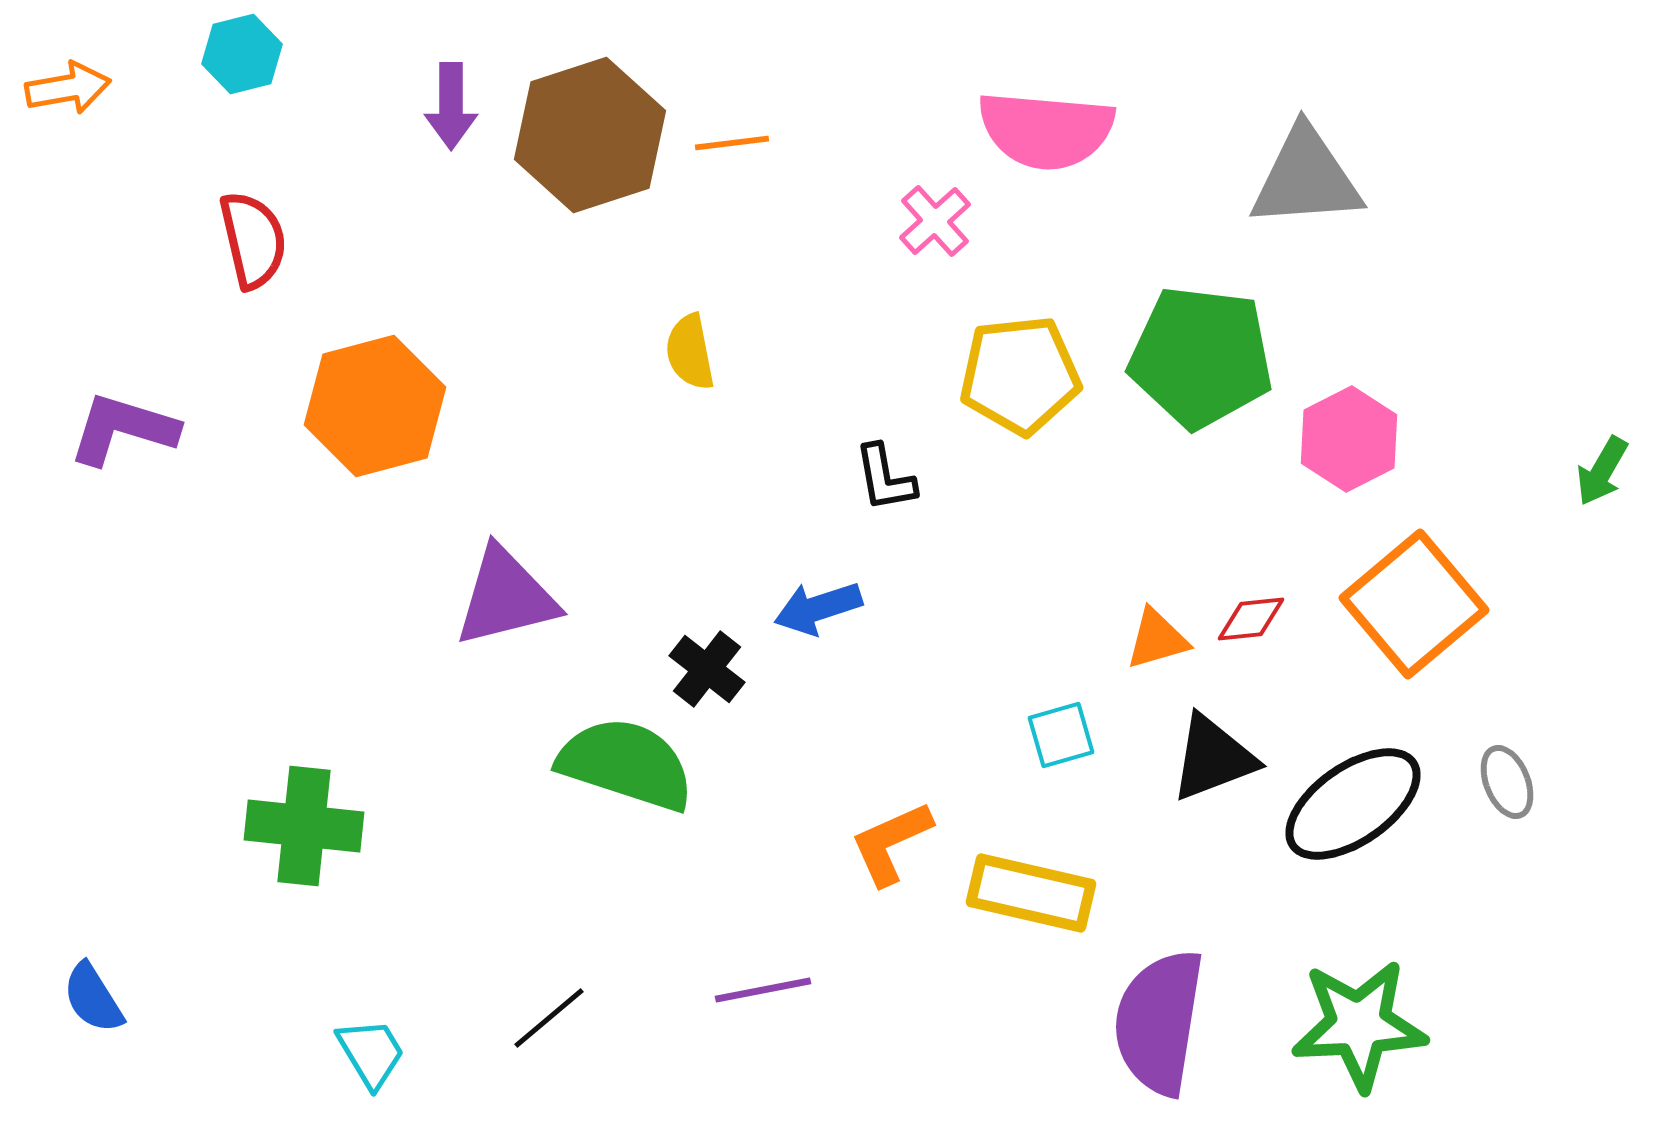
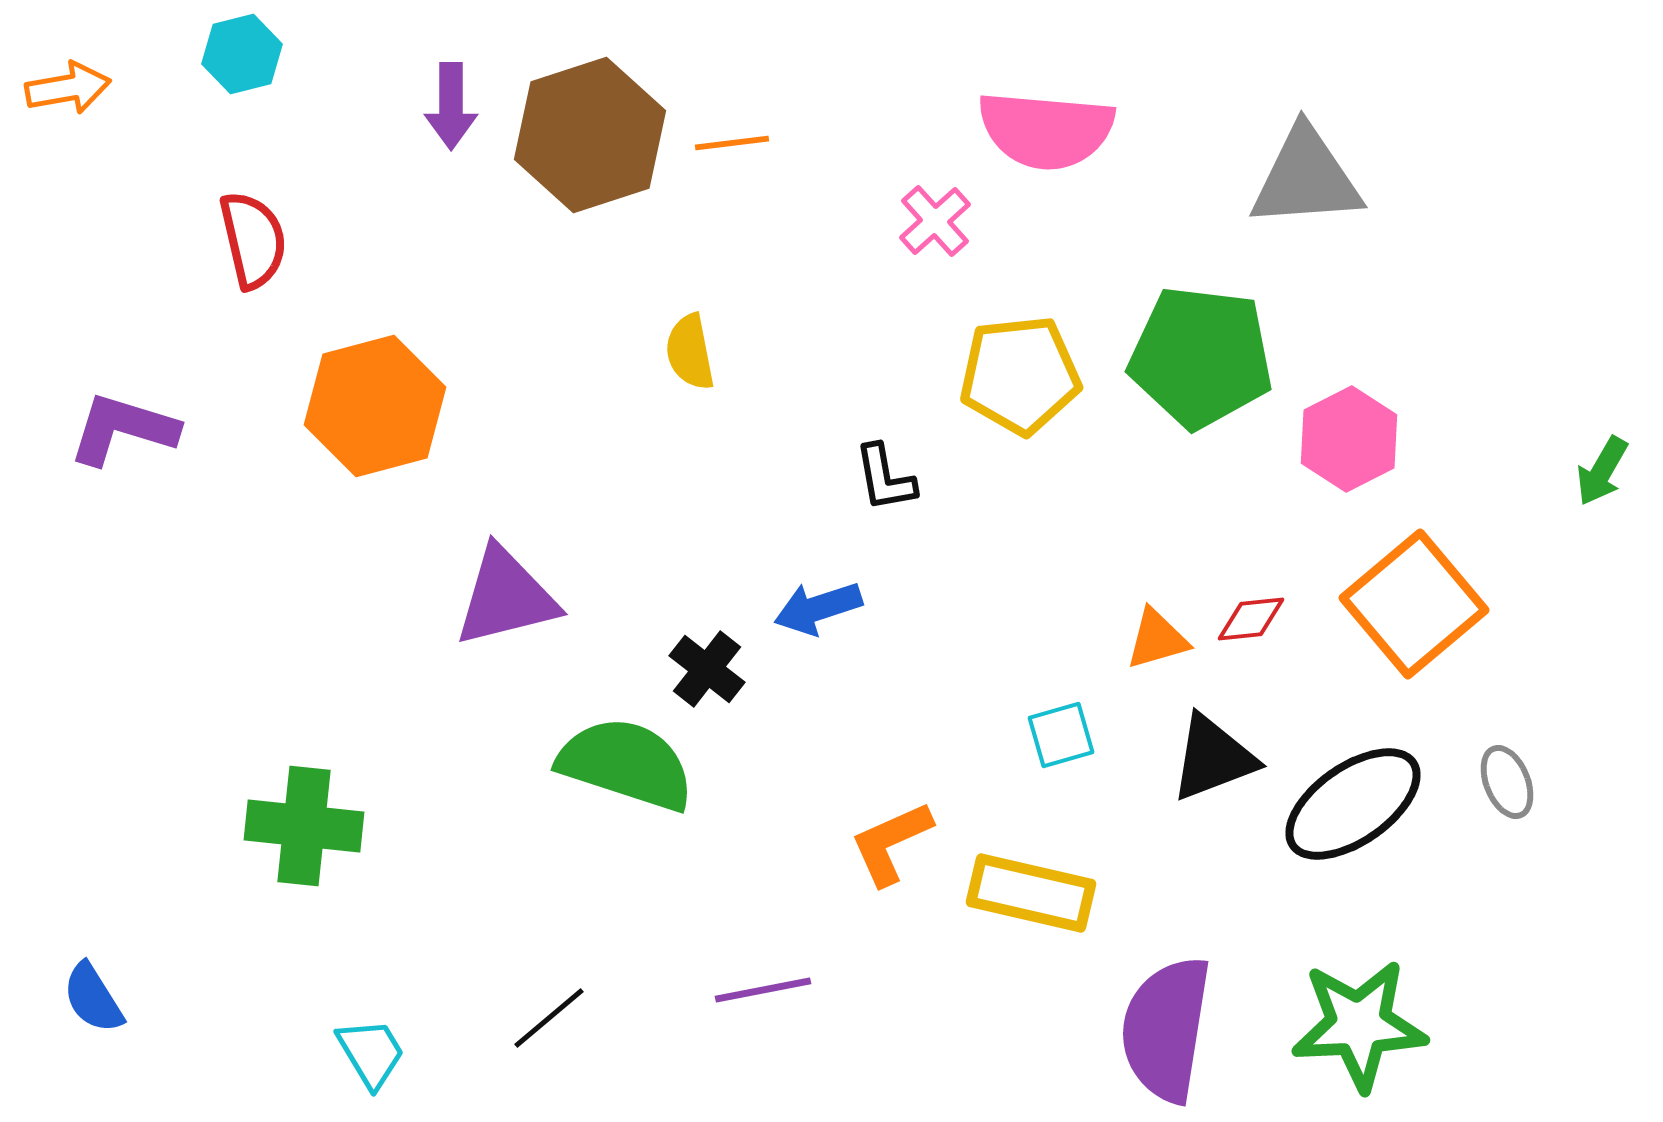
purple semicircle: moved 7 px right, 7 px down
